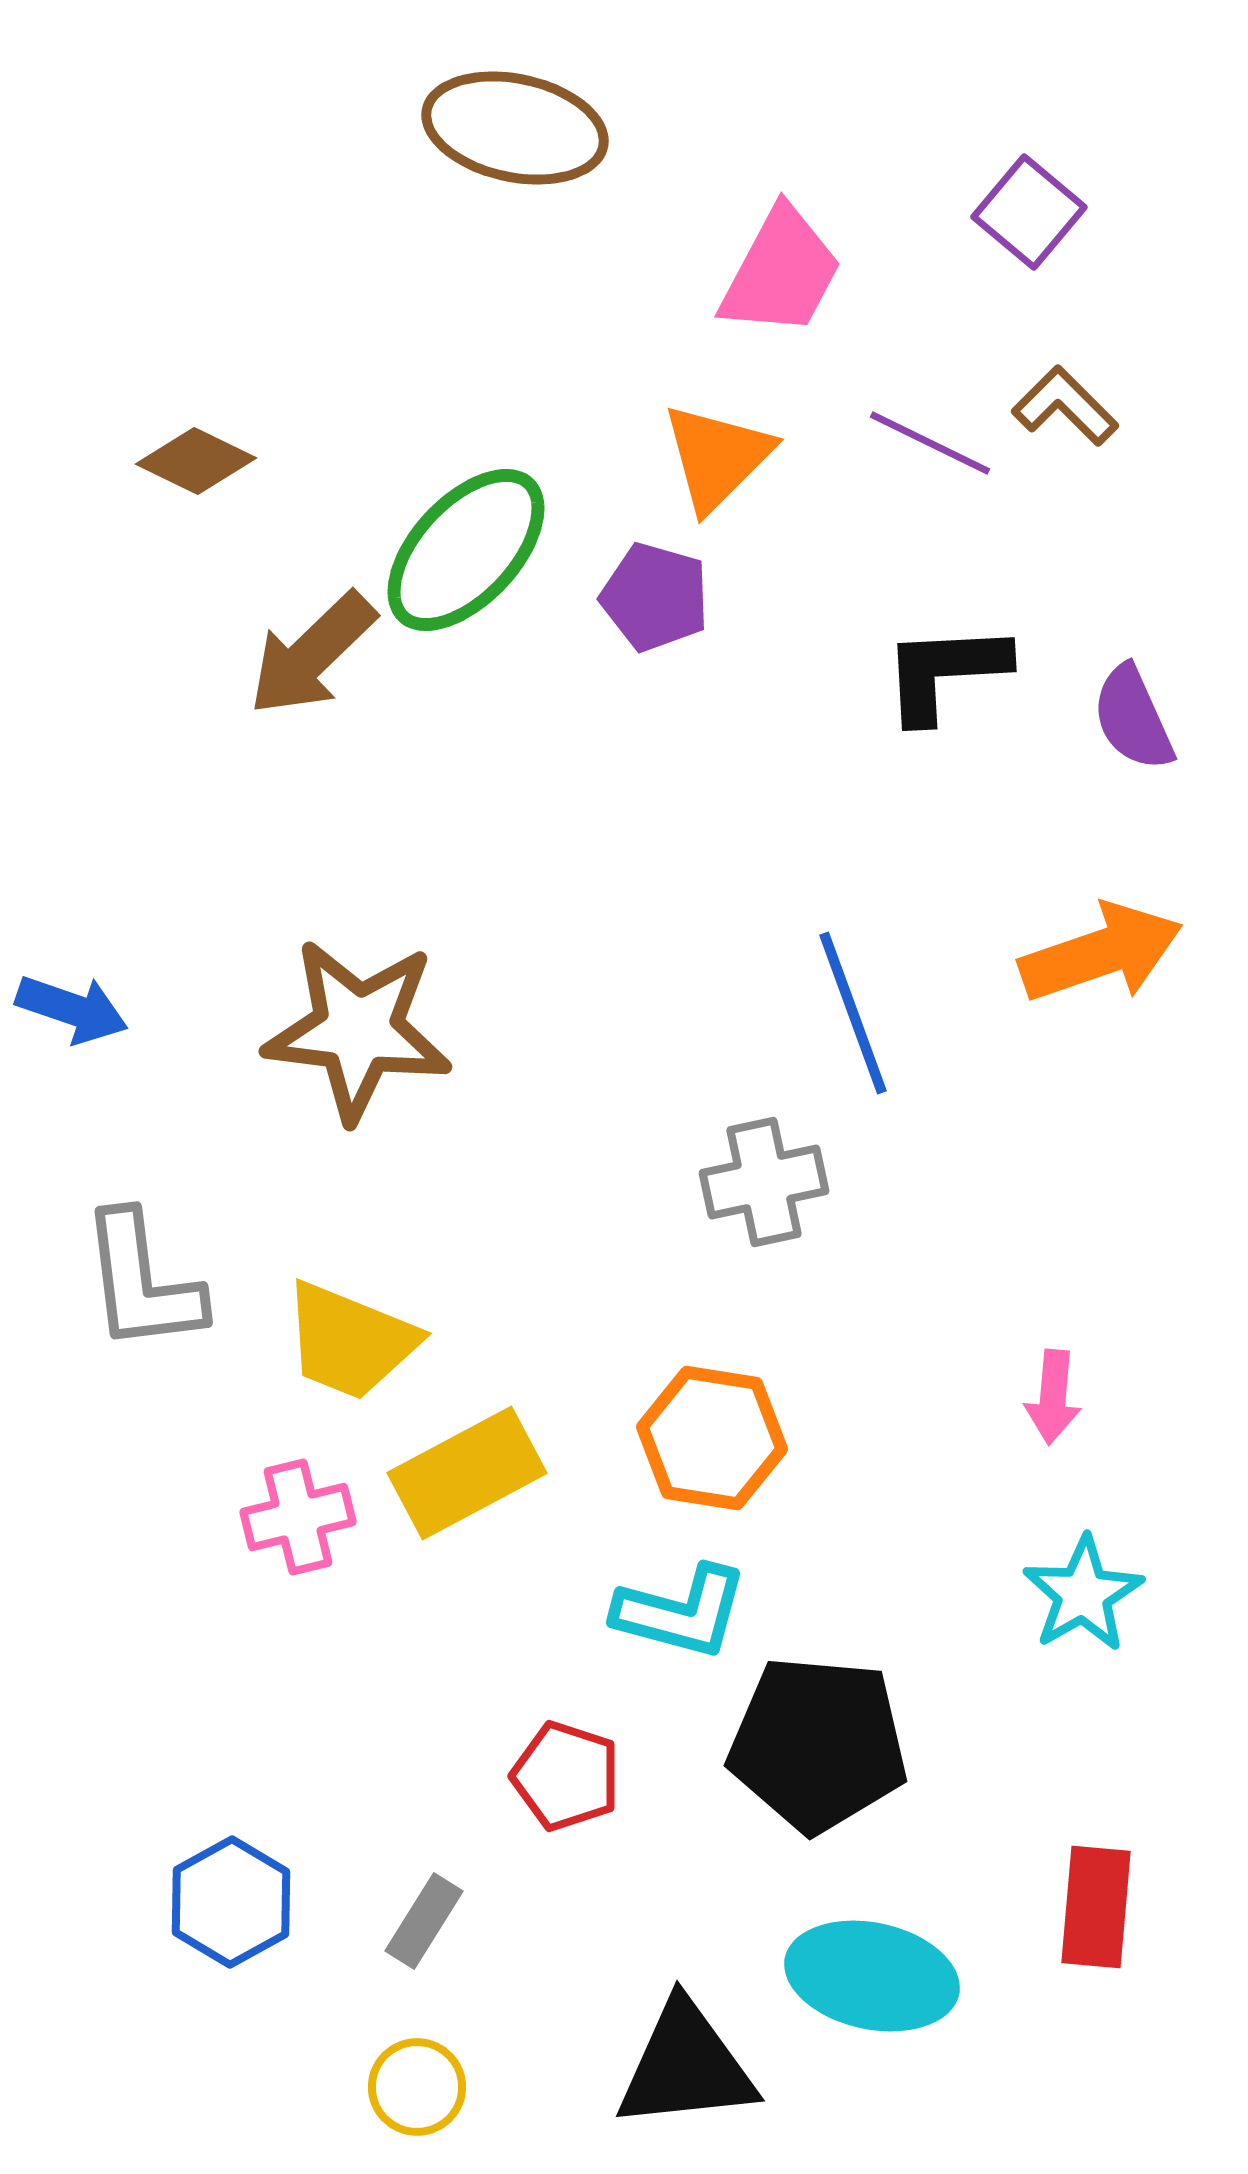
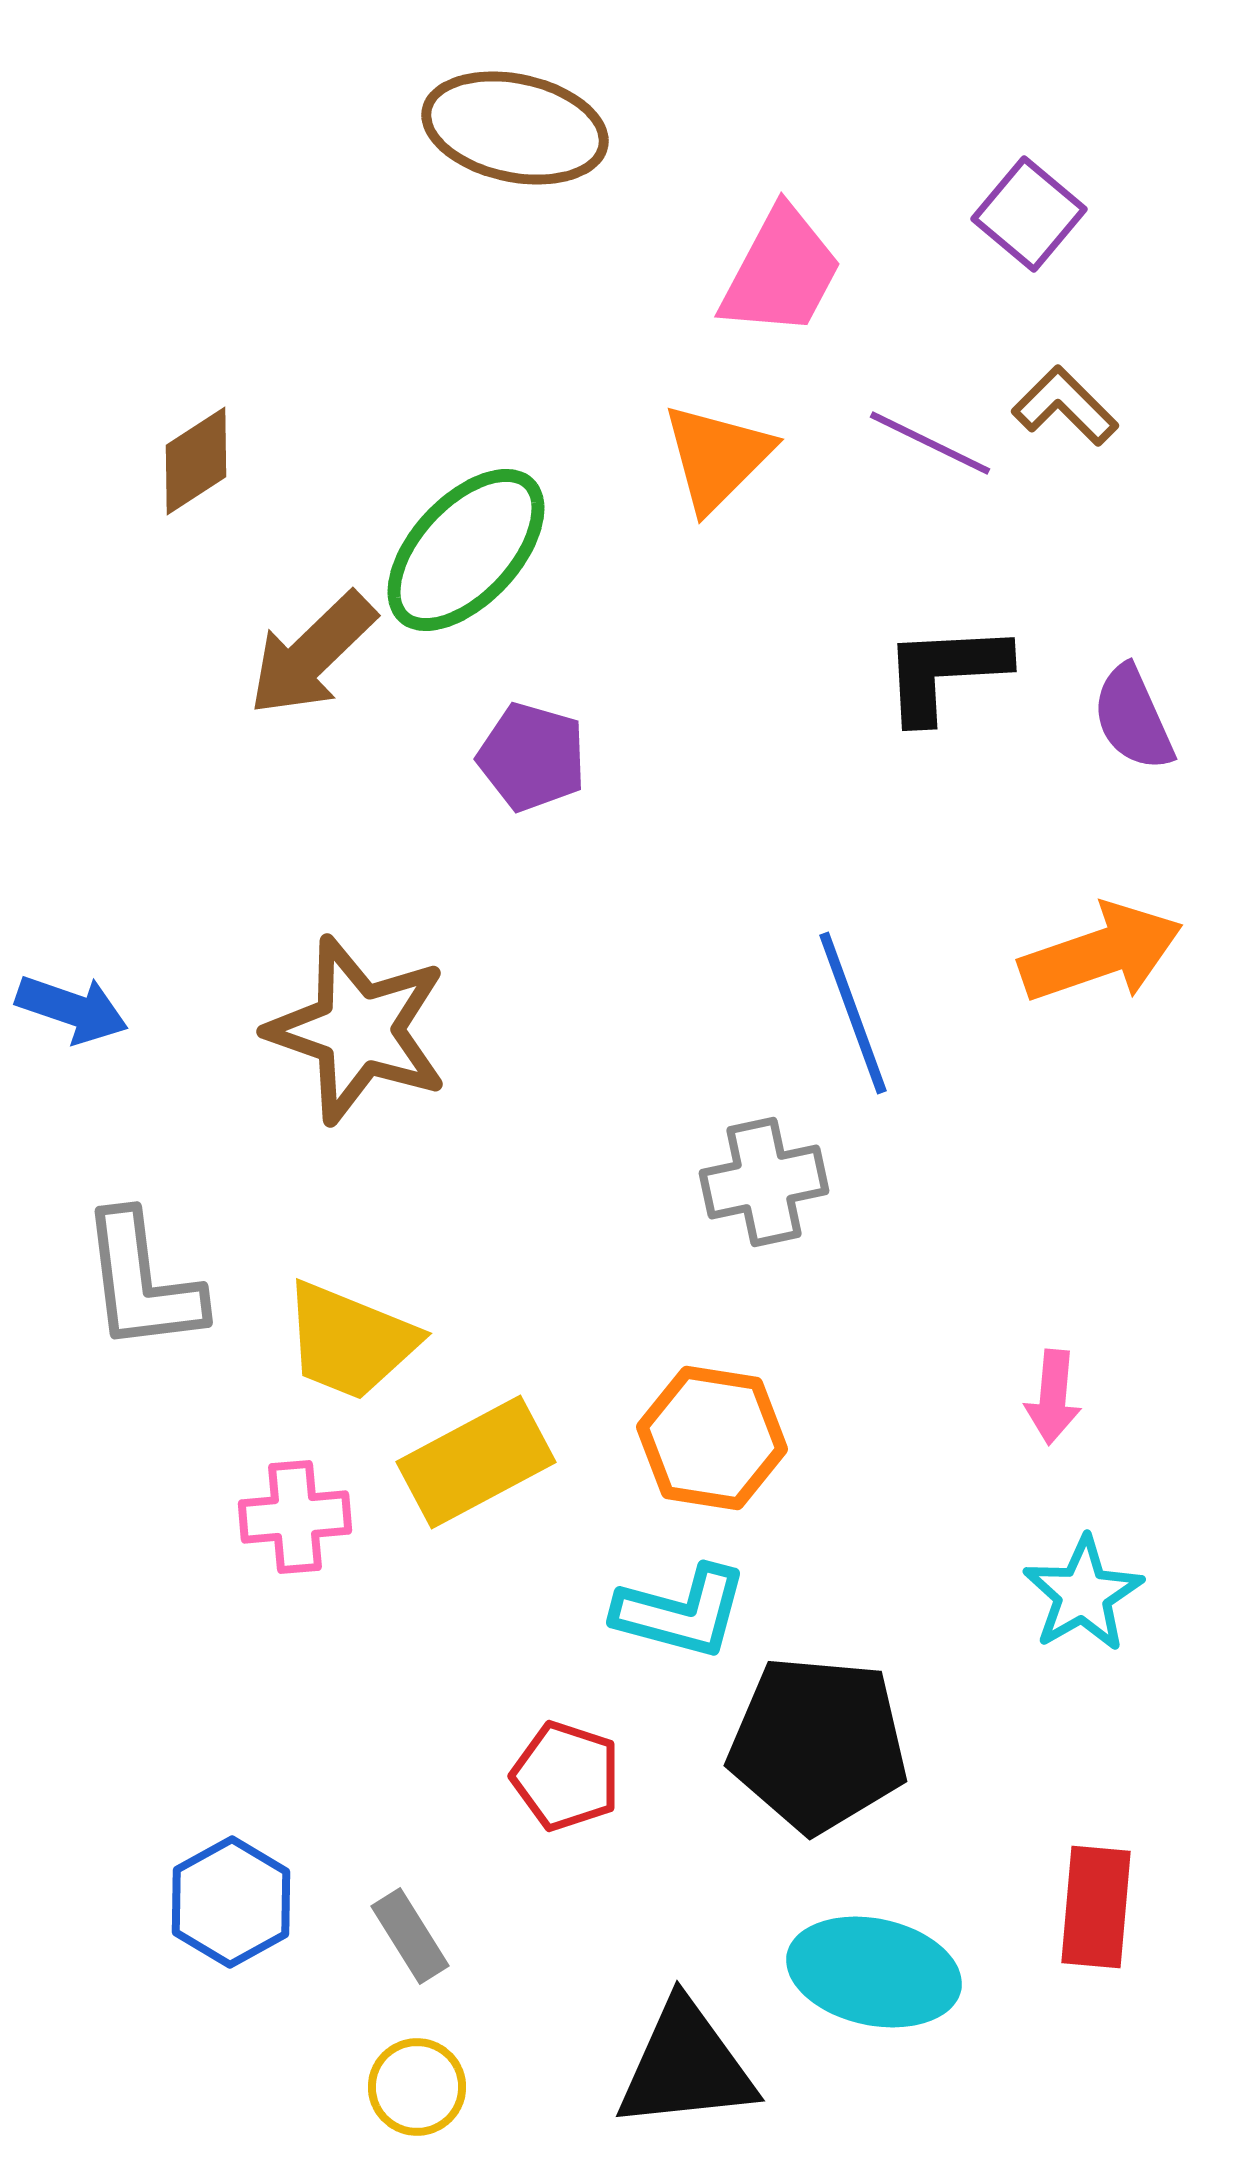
purple square: moved 2 px down
brown diamond: rotated 59 degrees counterclockwise
purple pentagon: moved 123 px left, 160 px down
brown star: rotated 12 degrees clockwise
yellow rectangle: moved 9 px right, 11 px up
pink cross: moved 3 px left; rotated 9 degrees clockwise
gray rectangle: moved 14 px left, 15 px down; rotated 64 degrees counterclockwise
cyan ellipse: moved 2 px right, 4 px up
